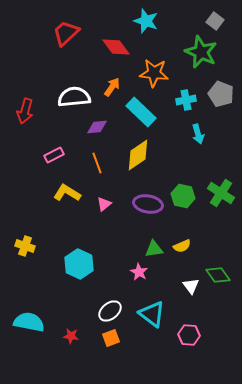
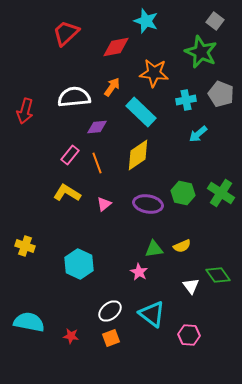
red diamond: rotated 64 degrees counterclockwise
cyan arrow: rotated 66 degrees clockwise
pink rectangle: moved 16 px right; rotated 24 degrees counterclockwise
green hexagon: moved 3 px up
